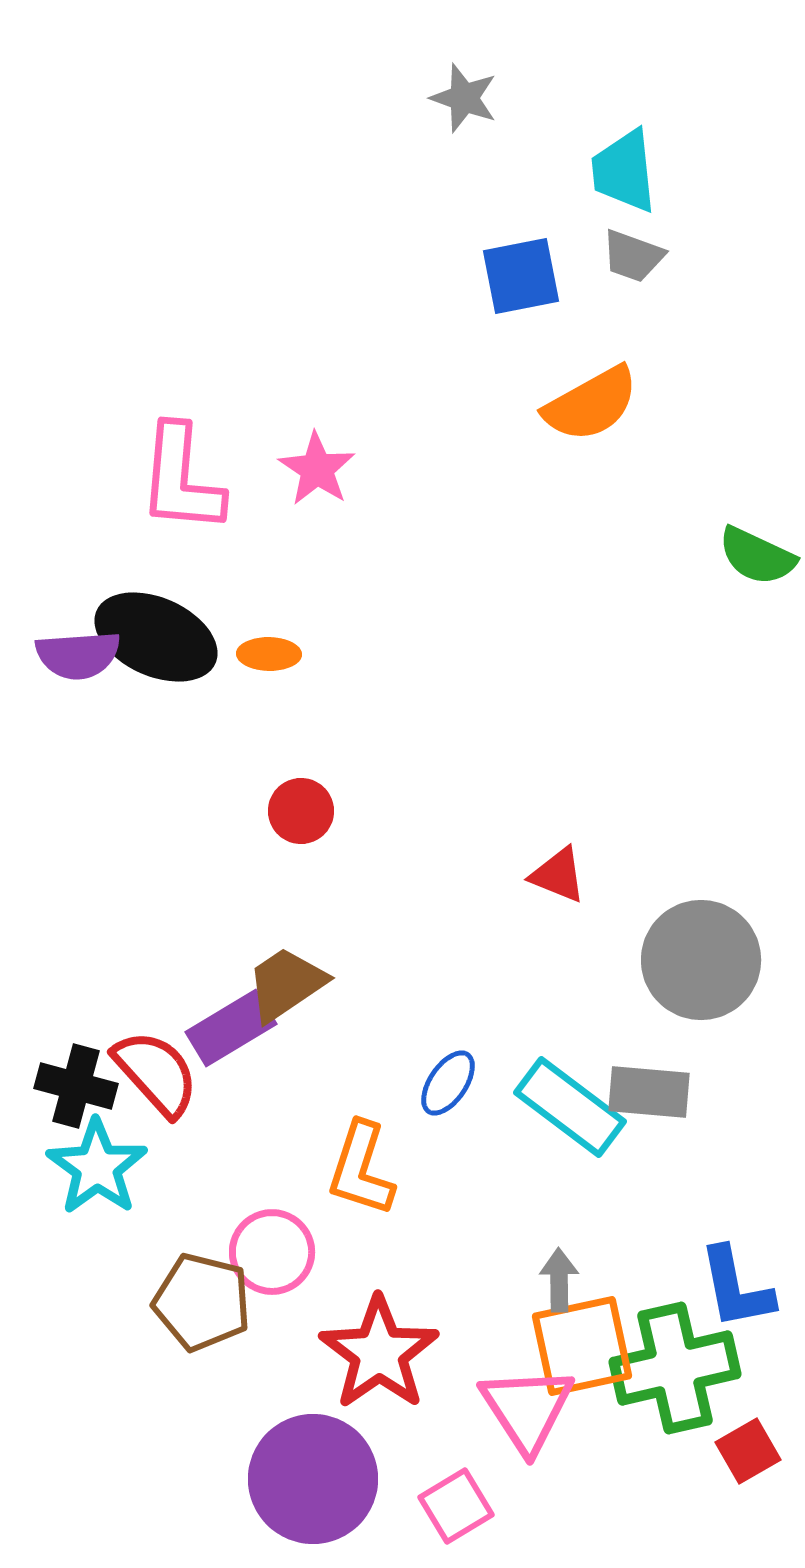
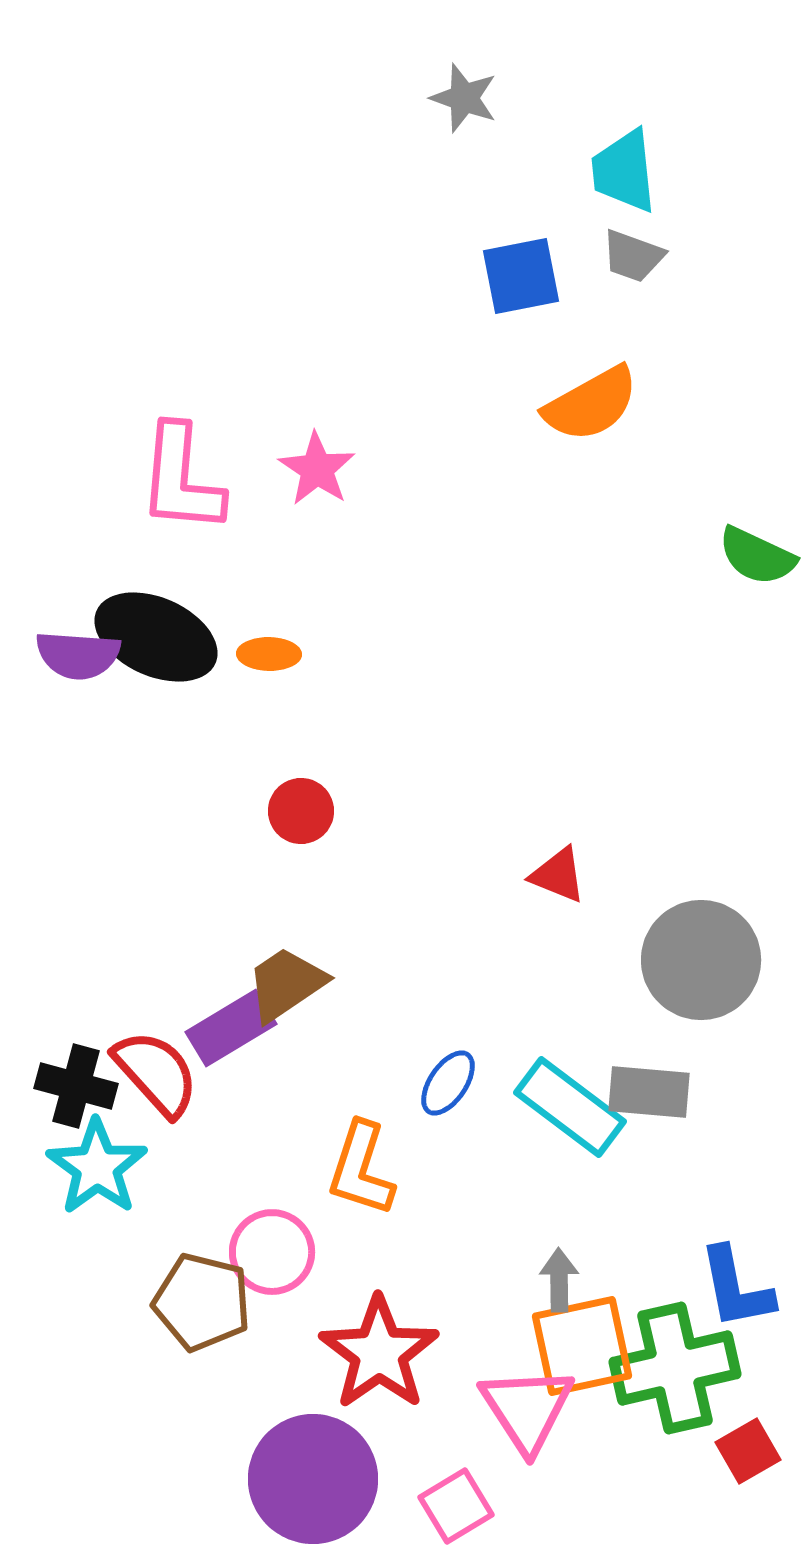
purple semicircle: rotated 8 degrees clockwise
